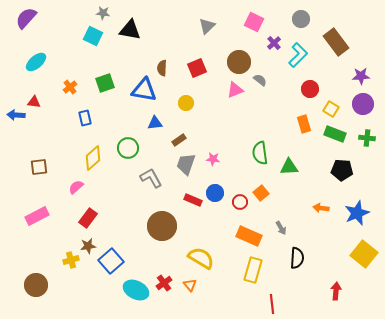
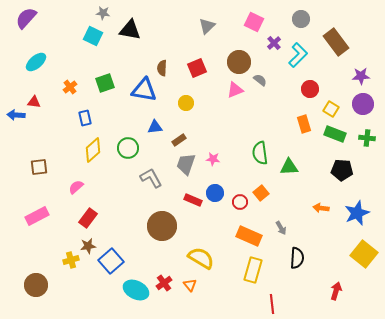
blue triangle at (155, 123): moved 4 px down
yellow diamond at (93, 158): moved 8 px up
red arrow at (336, 291): rotated 12 degrees clockwise
